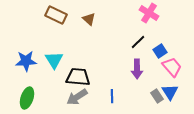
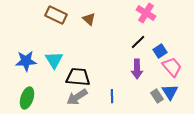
pink cross: moved 3 px left
